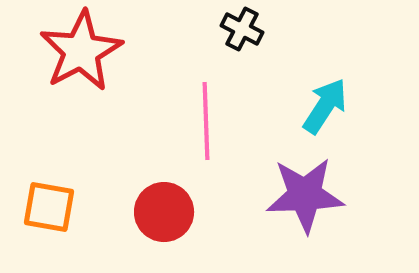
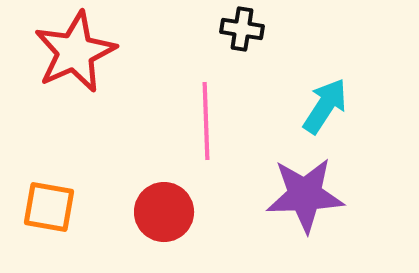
black cross: rotated 18 degrees counterclockwise
red star: moved 6 px left, 1 px down; rotated 4 degrees clockwise
